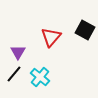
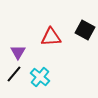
red triangle: rotated 45 degrees clockwise
